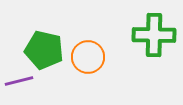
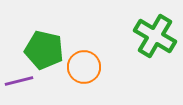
green cross: moved 1 px right, 1 px down; rotated 30 degrees clockwise
orange circle: moved 4 px left, 10 px down
